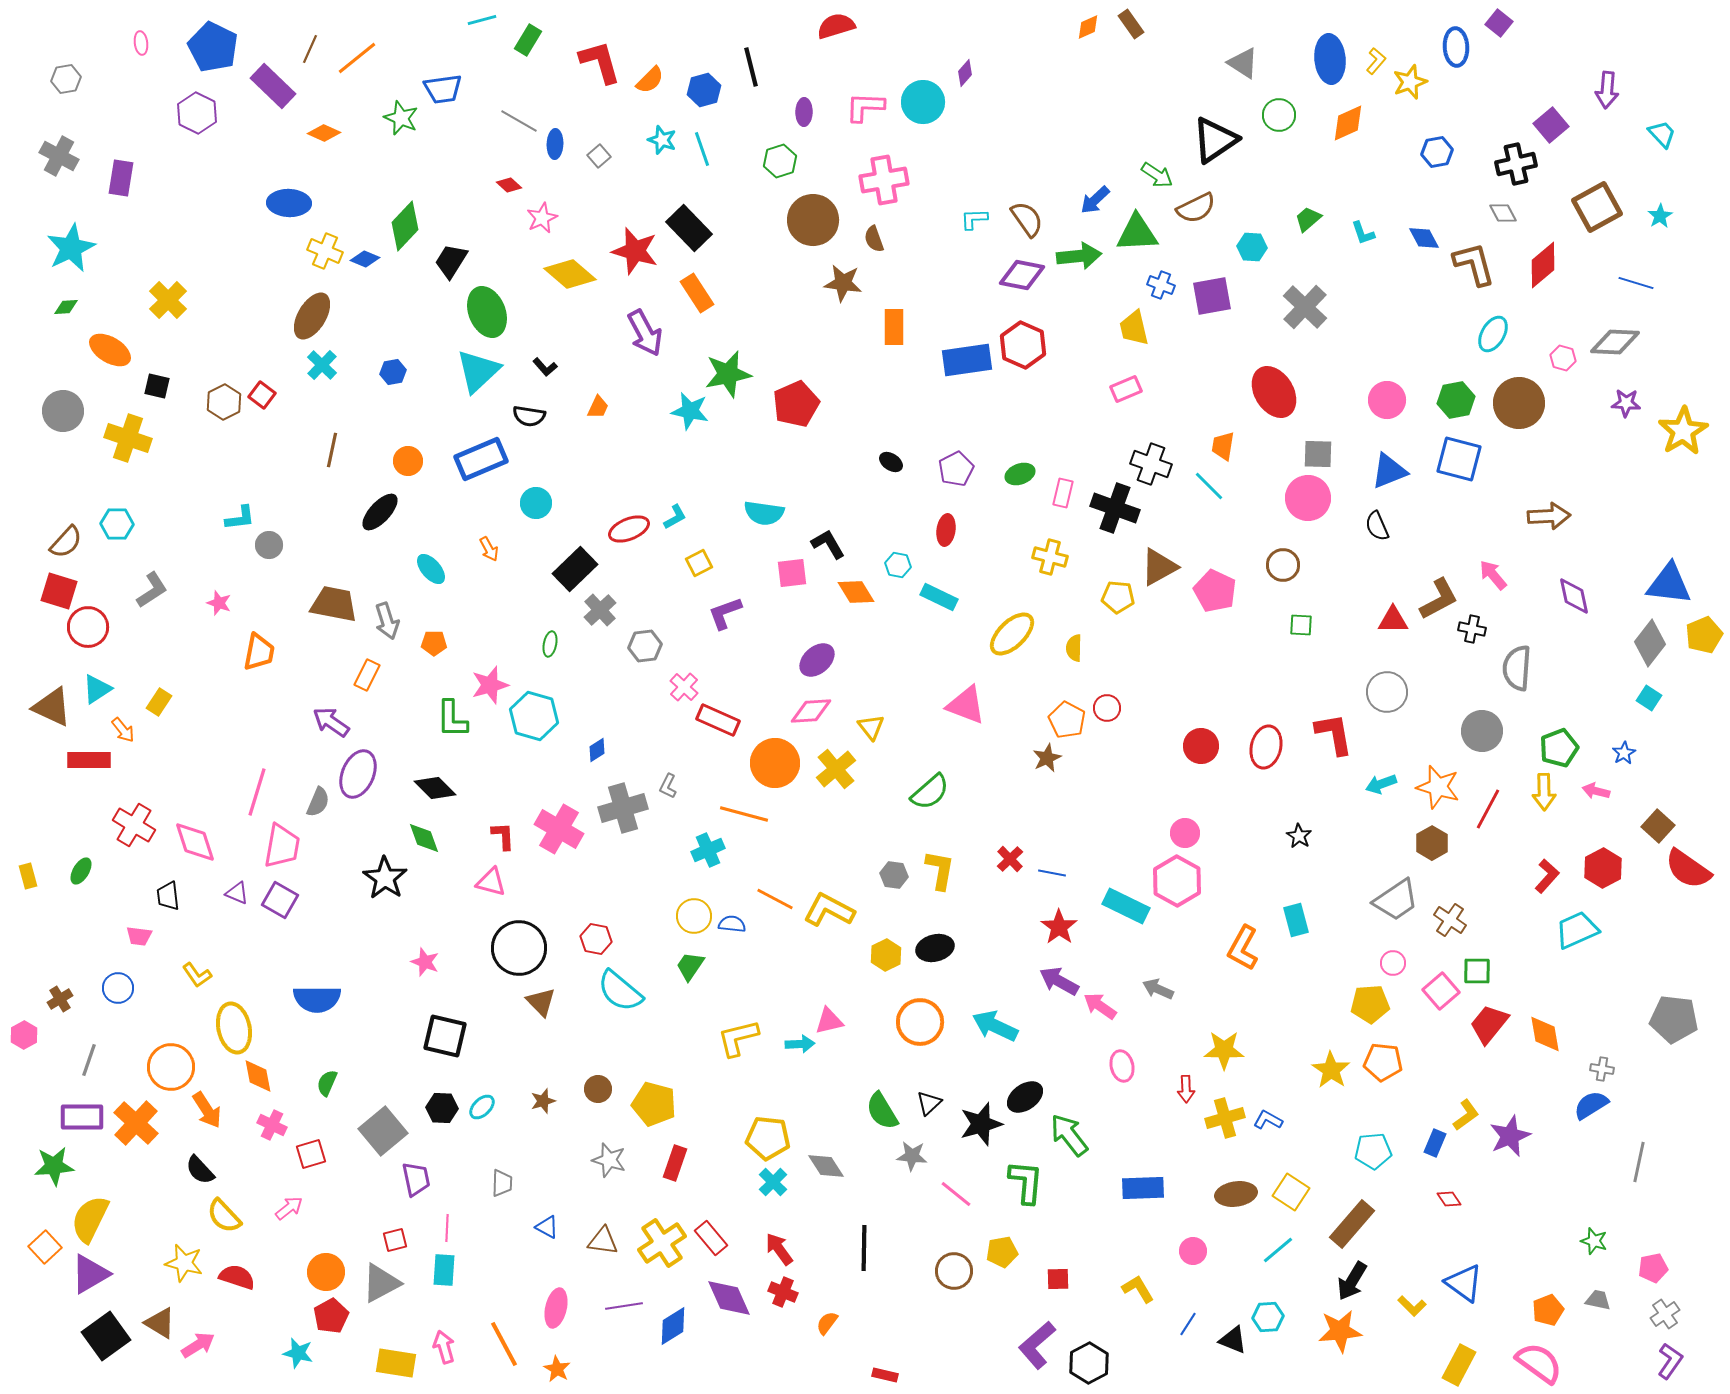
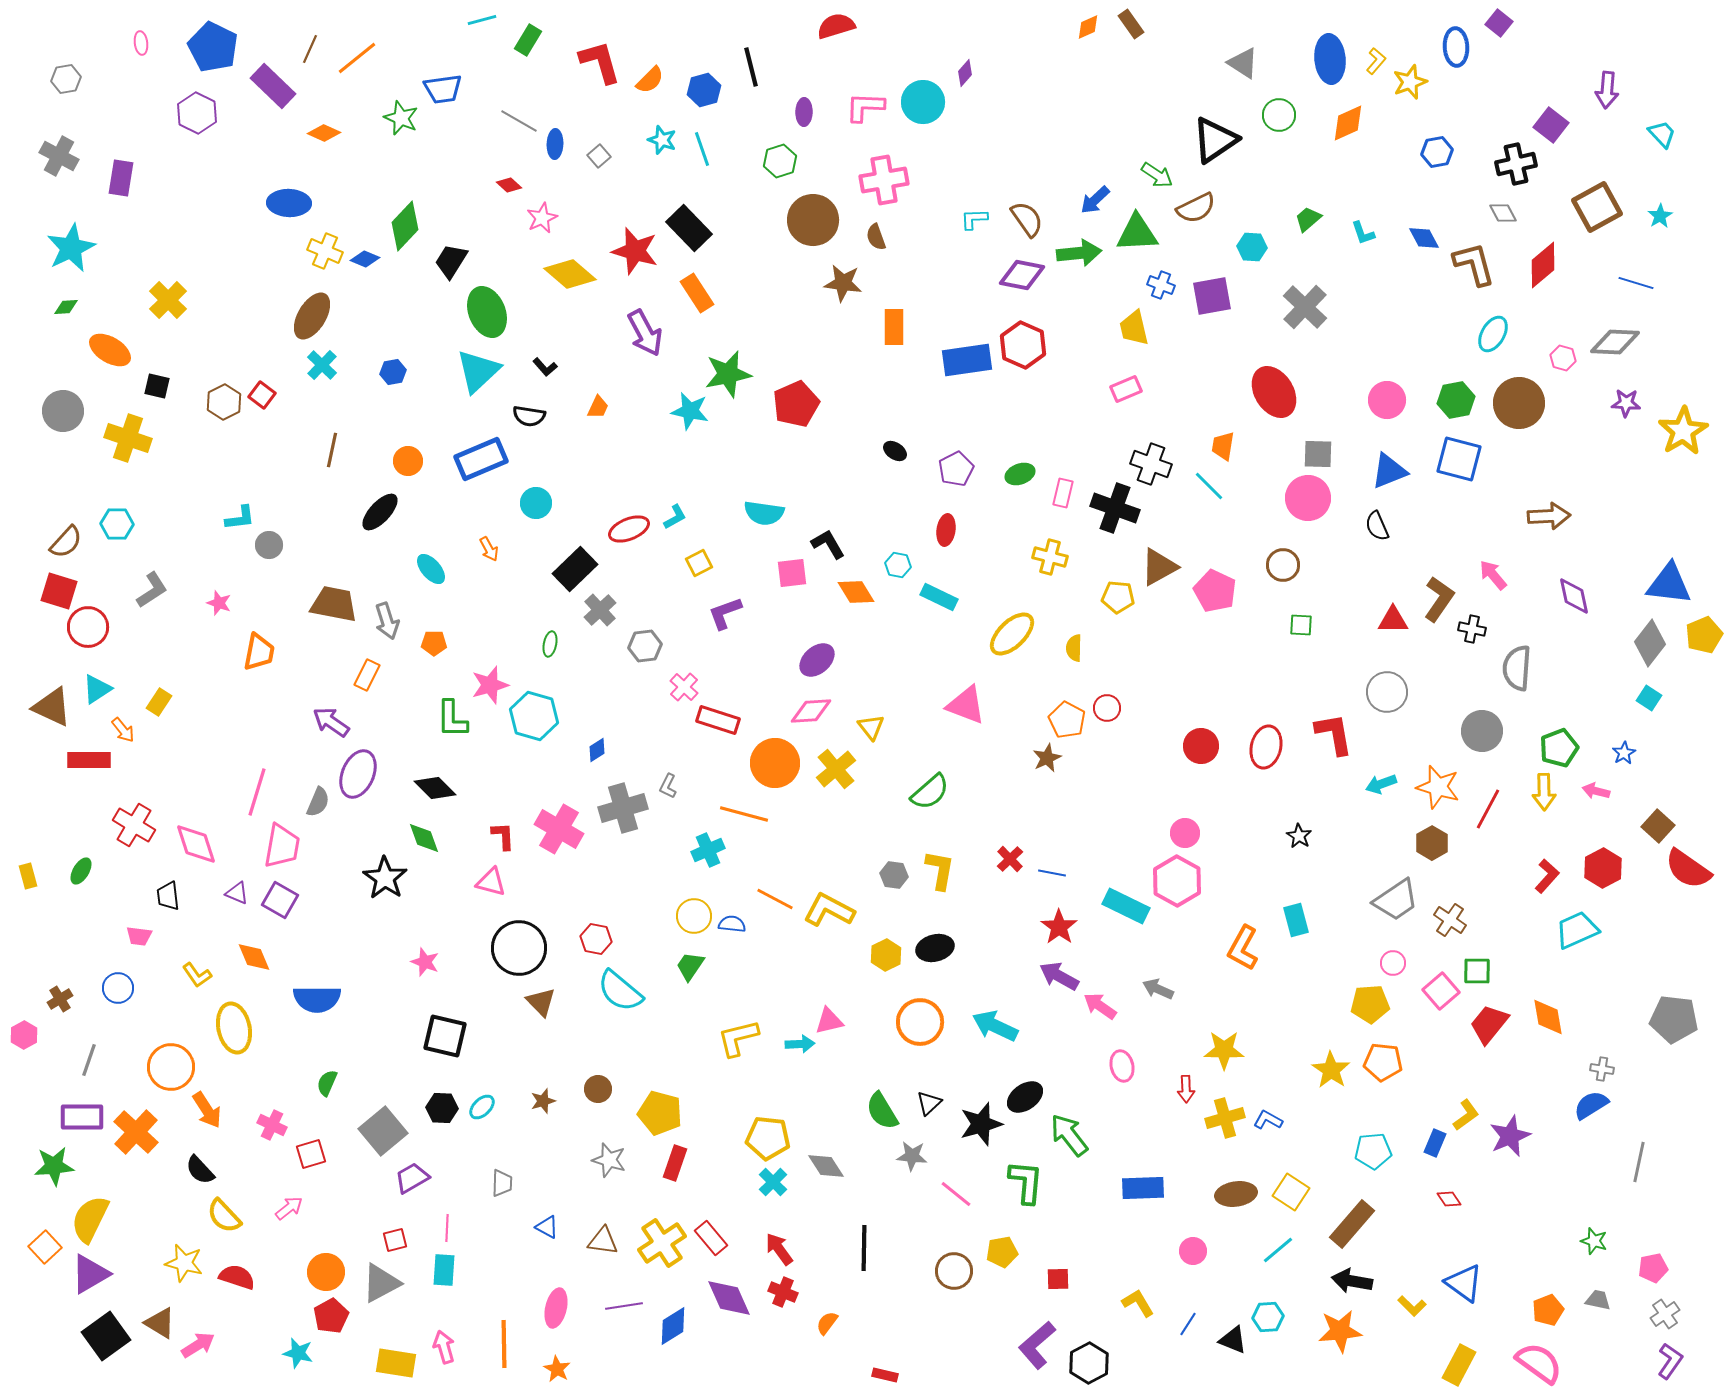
purple square at (1551, 125): rotated 12 degrees counterclockwise
brown semicircle at (874, 239): moved 2 px right, 2 px up
green arrow at (1079, 256): moved 3 px up
black ellipse at (891, 462): moved 4 px right, 11 px up
brown L-shape at (1439, 599): rotated 27 degrees counterclockwise
red rectangle at (718, 720): rotated 6 degrees counterclockwise
pink diamond at (195, 842): moved 1 px right, 2 px down
purple arrow at (1059, 981): moved 5 px up
orange diamond at (1545, 1034): moved 3 px right, 17 px up
orange diamond at (258, 1076): moved 4 px left, 119 px up; rotated 12 degrees counterclockwise
yellow pentagon at (654, 1104): moved 6 px right, 9 px down
orange cross at (136, 1123): moved 9 px down
purple trapezoid at (416, 1179): moved 4 px left, 1 px up; rotated 108 degrees counterclockwise
black arrow at (1352, 1281): rotated 69 degrees clockwise
yellow L-shape at (1138, 1289): moved 14 px down
orange line at (504, 1344): rotated 27 degrees clockwise
